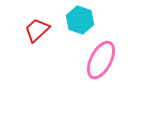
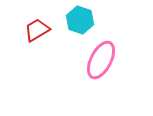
red trapezoid: rotated 12 degrees clockwise
